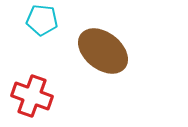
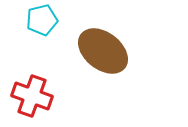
cyan pentagon: rotated 20 degrees counterclockwise
